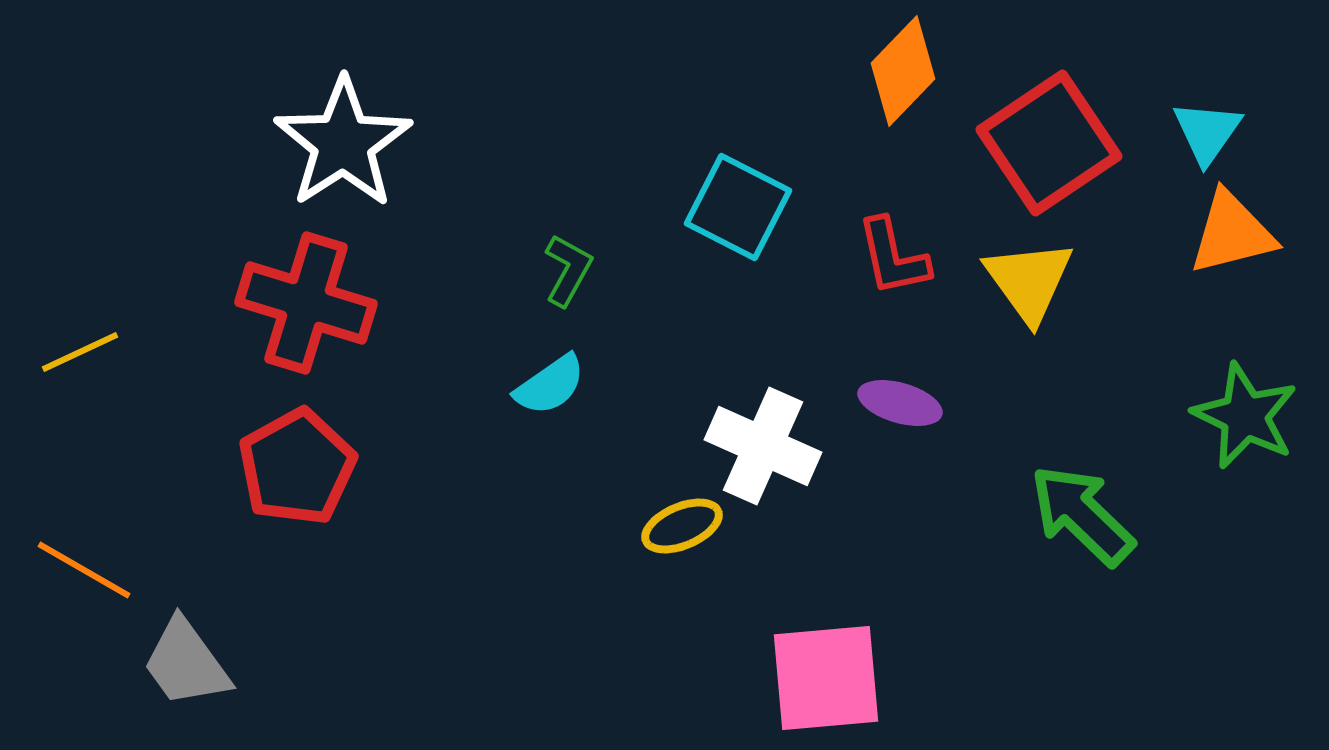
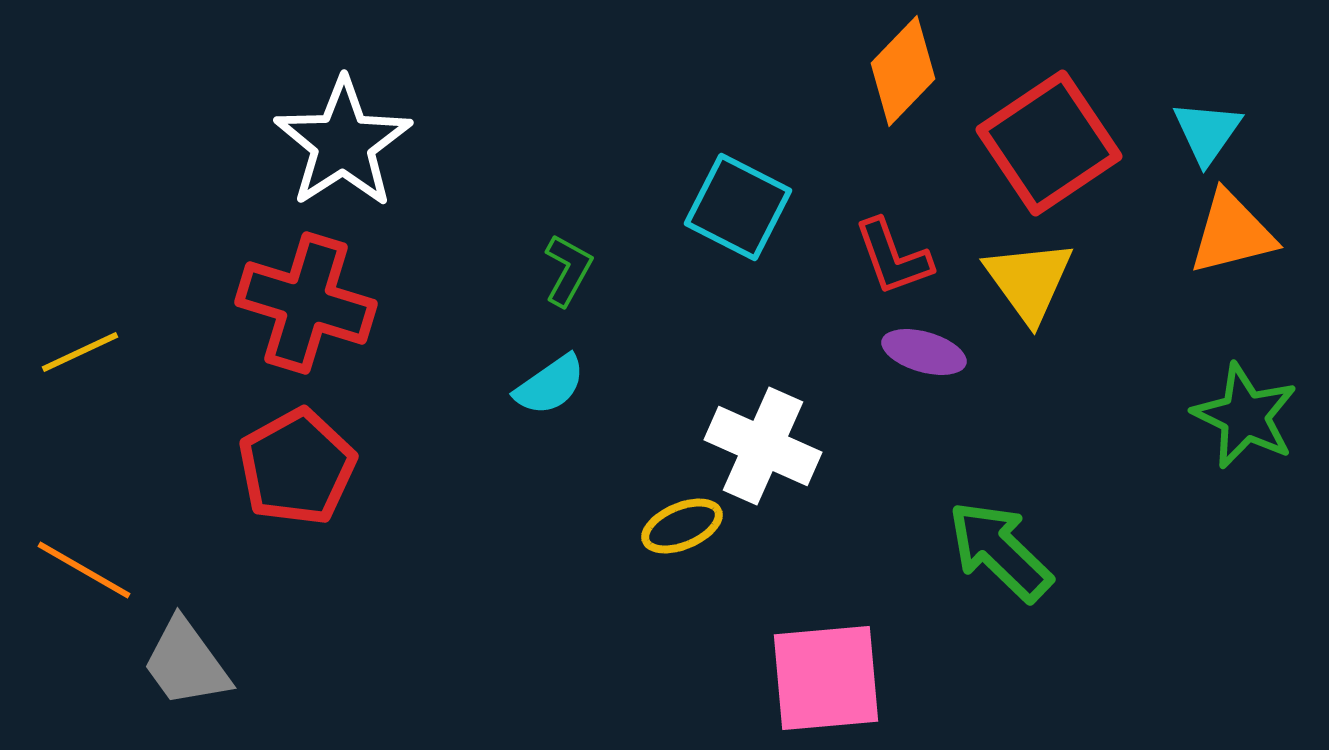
red L-shape: rotated 8 degrees counterclockwise
purple ellipse: moved 24 px right, 51 px up
green arrow: moved 82 px left, 36 px down
